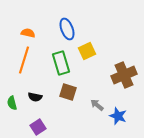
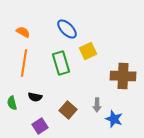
blue ellipse: rotated 25 degrees counterclockwise
orange semicircle: moved 5 px left, 1 px up; rotated 16 degrees clockwise
yellow square: moved 1 px right
orange line: moved 3 px down; rotated 8 degrees counterclockwise
brown cross: moved 1 px left, 1 px down; rotated 25 degrees clockwise
brown square: moved 18 px down; rotated 24 degrees clockwise
gray arrow: rotated 128 degrees counterclockwise
blue star: moved 4 px left, 3 px down
purple square: moved 2 px right, 1 px up
